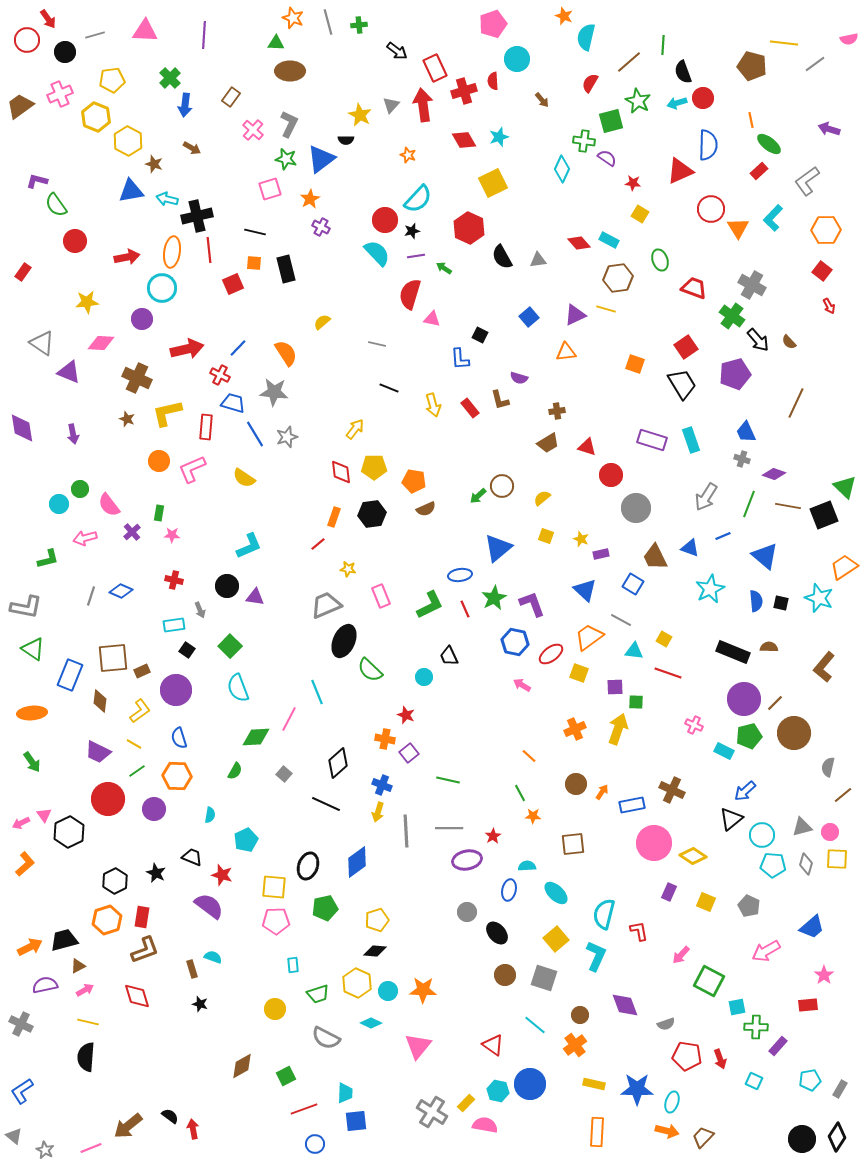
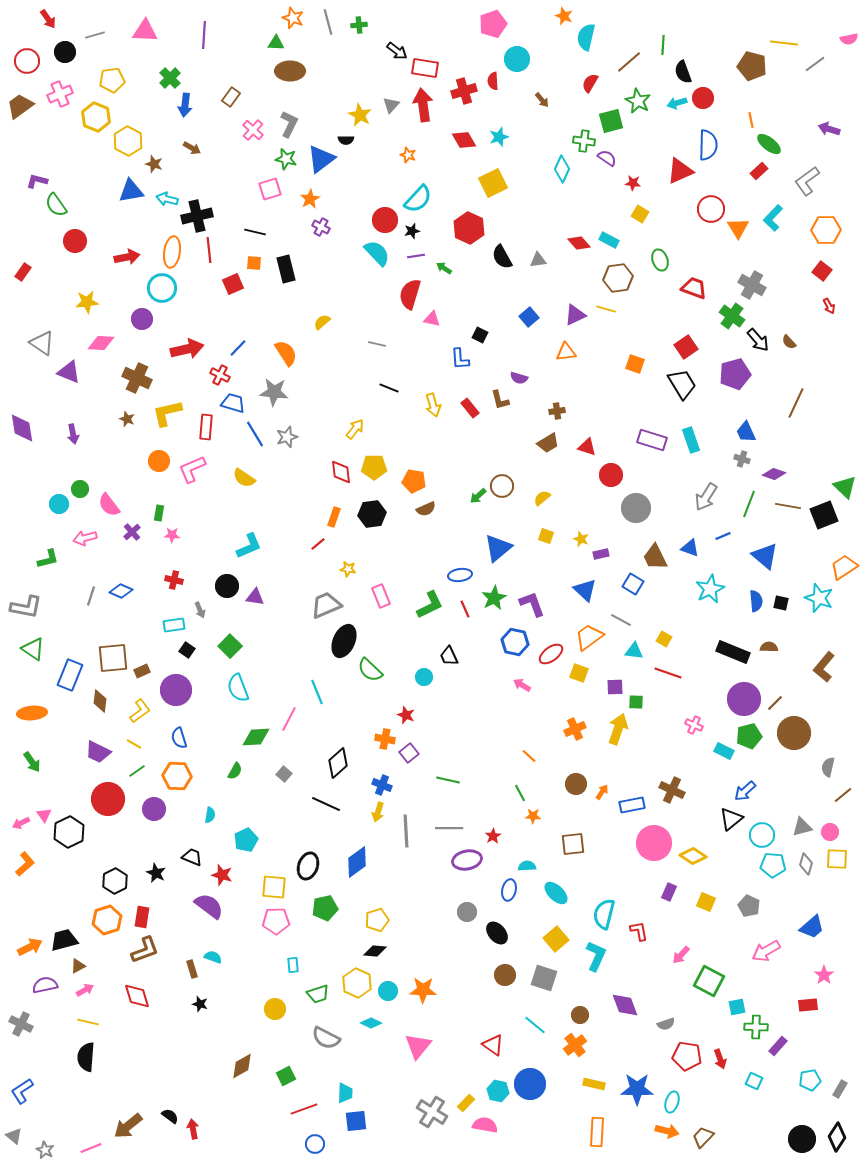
red circle at (27, 40): moved 21 px down
red rectangle at (435, 68): moved 10 px left; rotated 56 degrees counterclockwise
